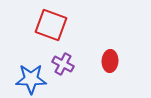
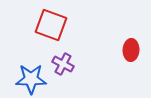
red ellipse: moved 21 px right, 11 px up
